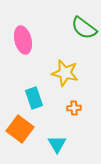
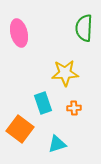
green semicircle: rotated 56 degrees clockwise
pink ellipse: moved 4 px left, 7 px up
yellow star: rotated 16 degrees counterclockwise
cyan rectangle: moved 9 px right, 5 px down
cyan triangle: rotated 42 degrees clockwise
